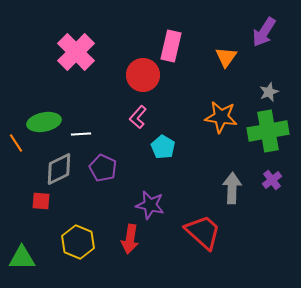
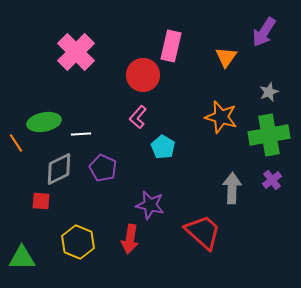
orange star: rotated 8 degrees clockwise
green cross: moved 1 px right, 4 px down
